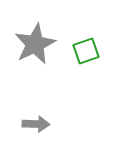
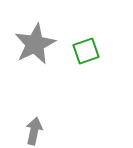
gray arrow: moved 2 px left, 7 px down; rotated 80 degrees counterclockwise
